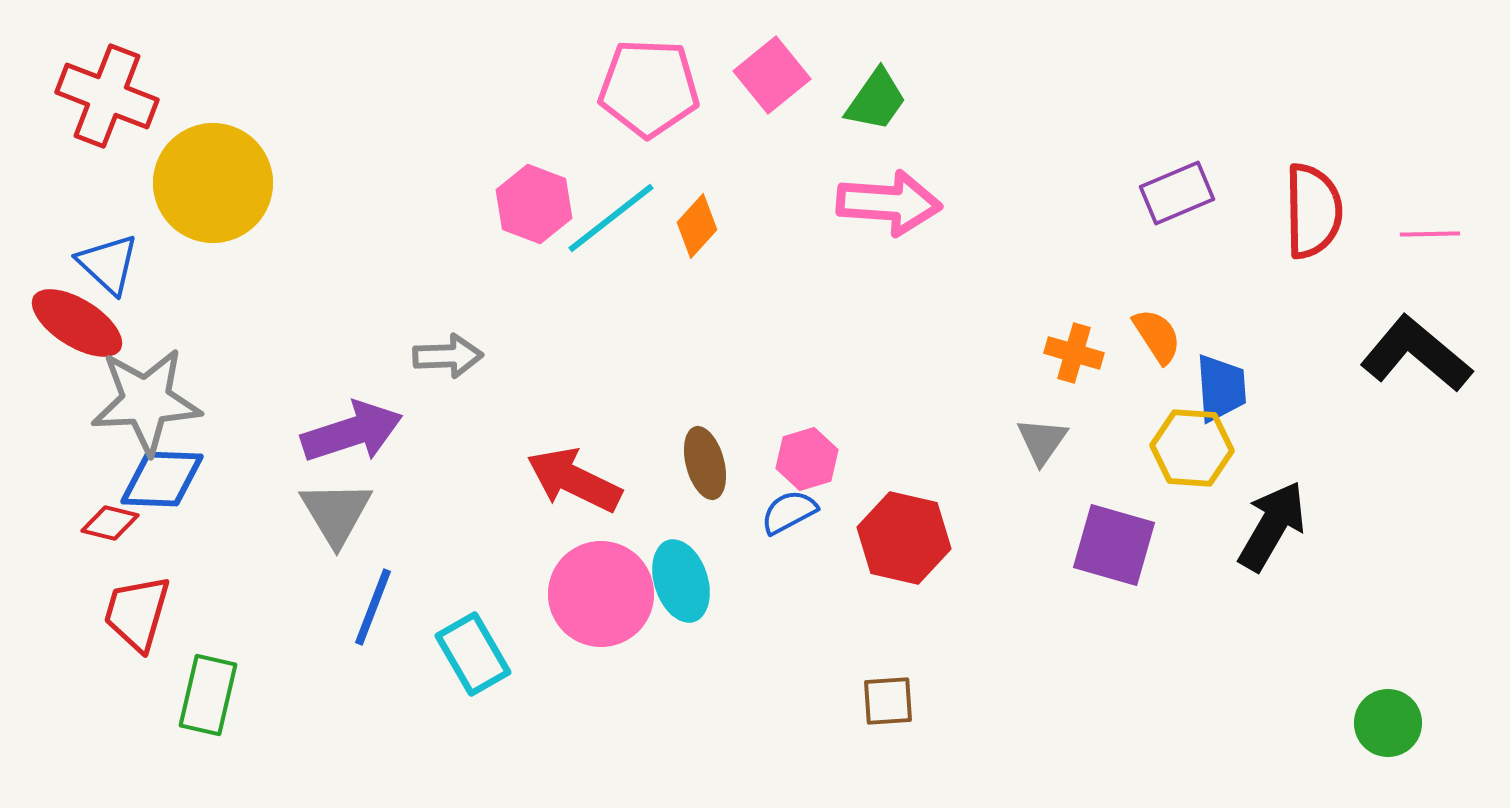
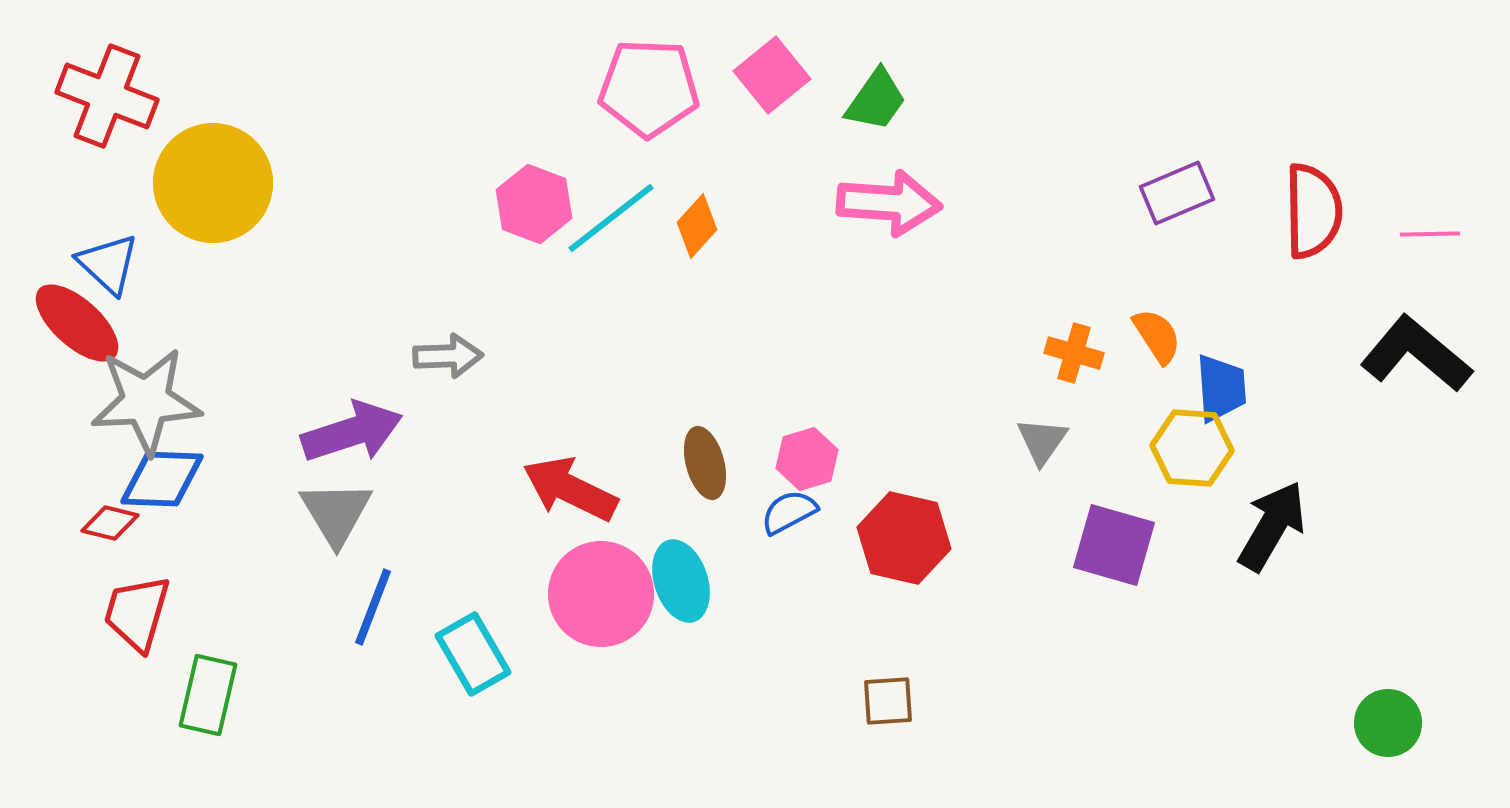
red ellipse at (77, 323): rotated 10 degrees clockwise
red arrow at (574, 480): moved 4 px left, 9 px down
